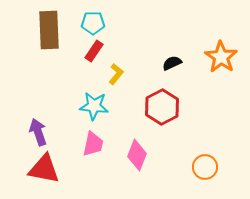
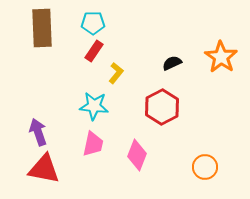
brown rectangle: moved 7 px left, 2 px up
yellow L-shape: moved 1 px up
